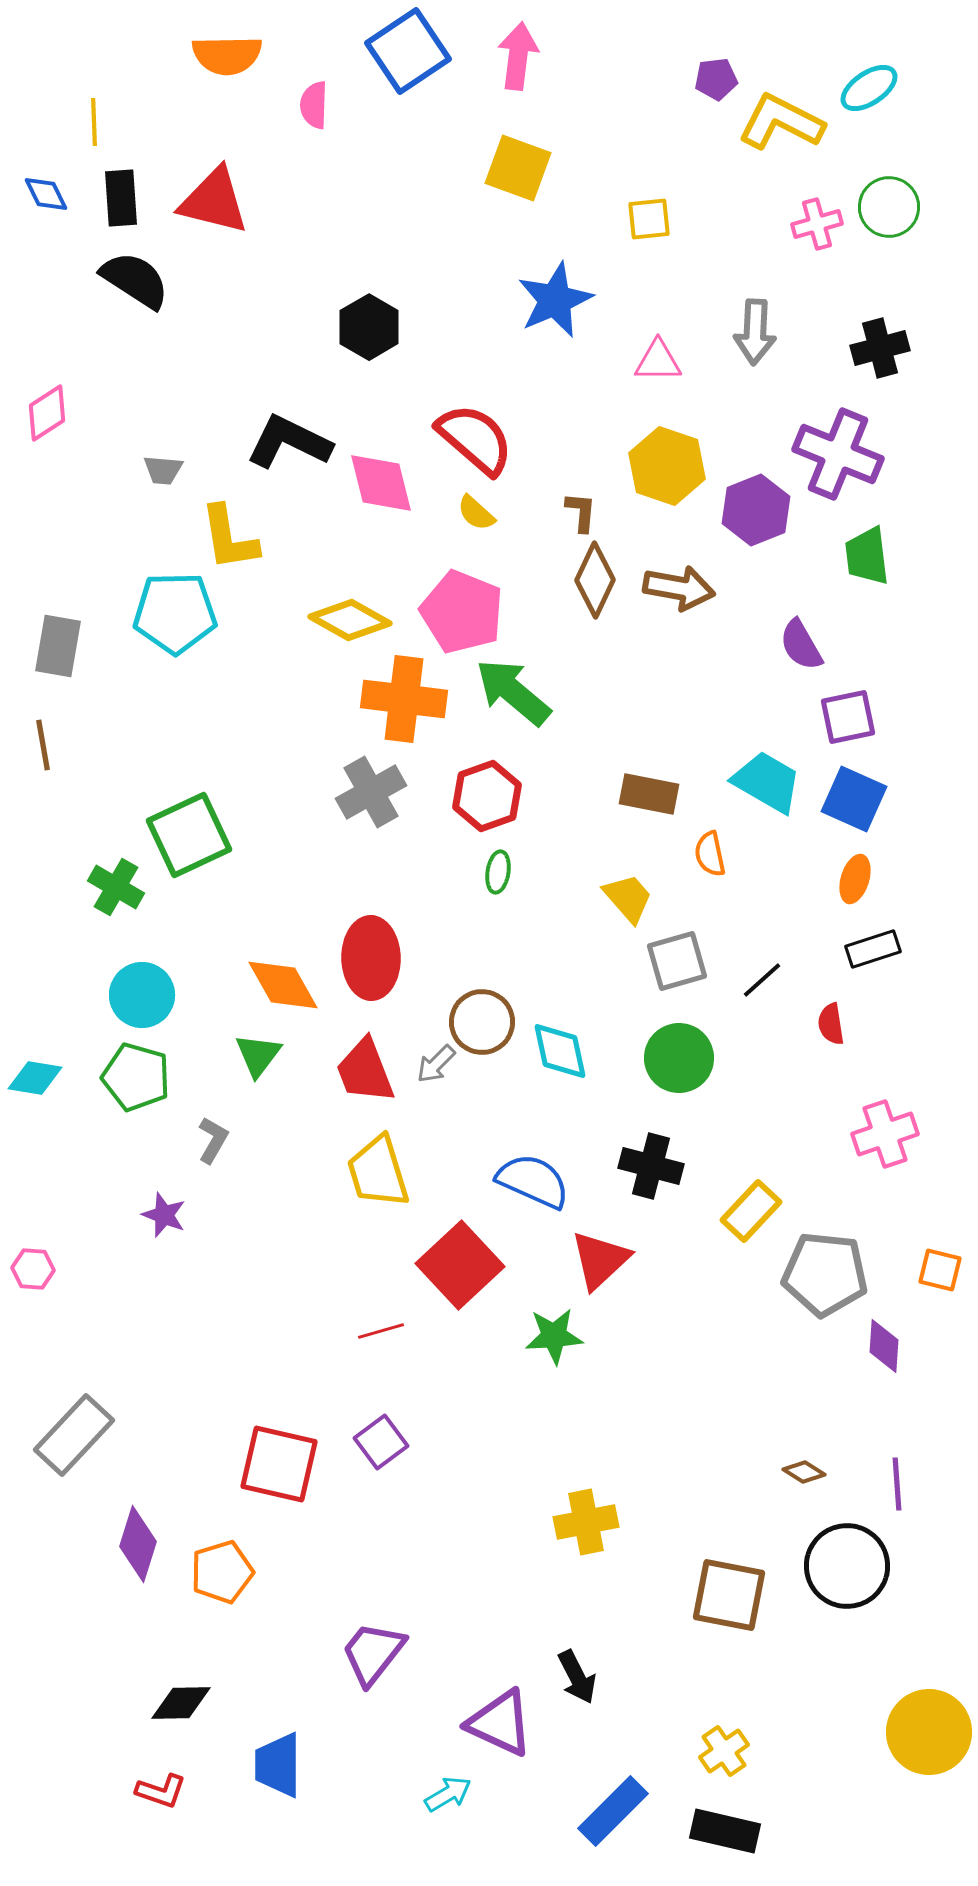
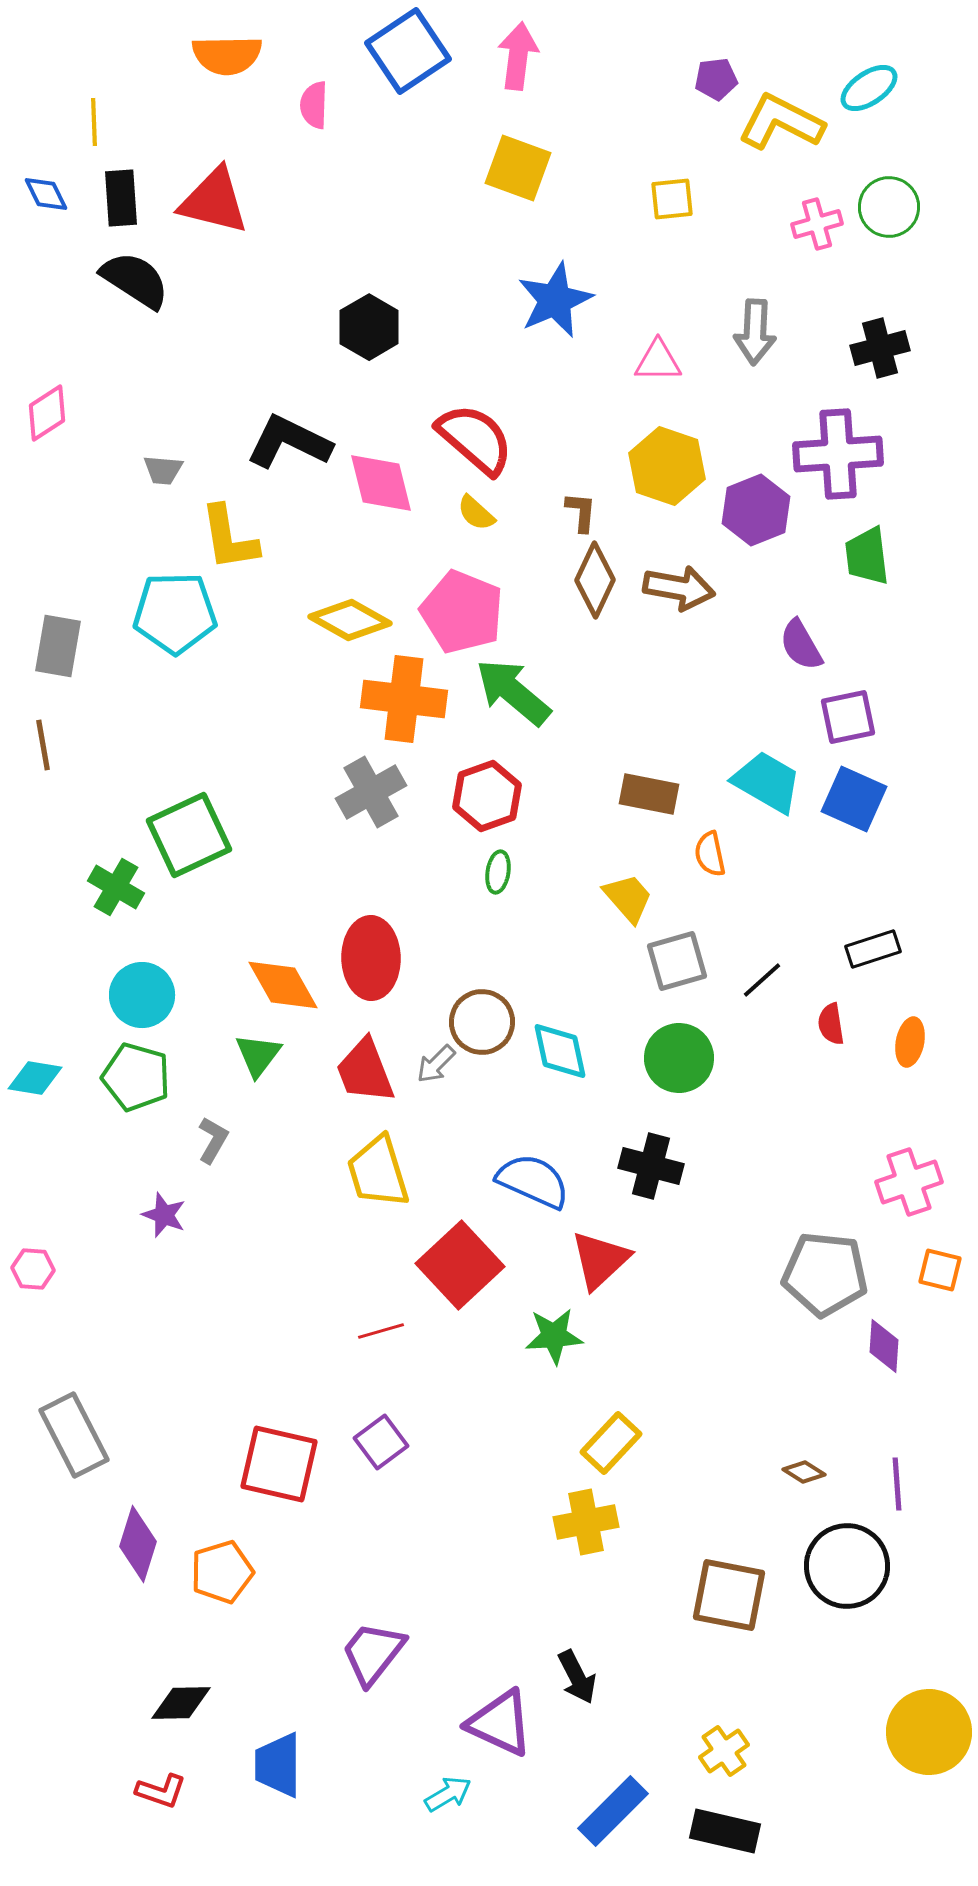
yellow square at (649, 219): moved 23 px right, 20 px up
purple cross at (838, 454): rotated 26 degrees counterclockwise
orange ellipse at (855, 879): moved 55 px right, 163 px down; rotated 6 degrees counterclockwise
pink cross at (885, 1134): moved 24 px right, 48 px down
yellow rectangle at (751, 1211): moved 140 px left, 232 px down
gray rectangle at (74, 1435): rotated 70 degrees counterclockwise
